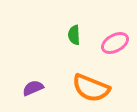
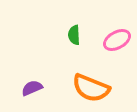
pink ellipse: moved 2 px right, 3 px up
purple semicircle: moved 1 px left
